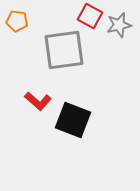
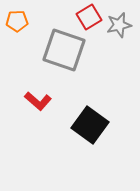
red square: moved 1 px left, 1 px down; rotated 30 degrees clockwise
orange pentagon: rotated 10 degrees counterclockwise
gray square: rotated 27 degrees clockwise
black square: moved 17 px right, 5 px down; rotated 15 degrees clockwise
